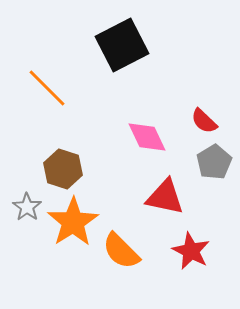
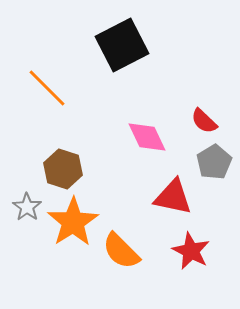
red triangle: moved 8 px right
